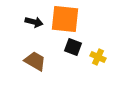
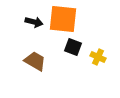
orange square: moved 2 px left
